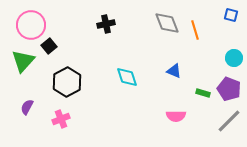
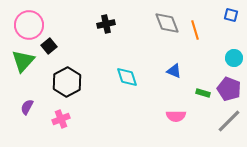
pink circle: moved 2 px left
